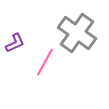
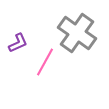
purple L-shape: moved 3 px right
